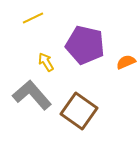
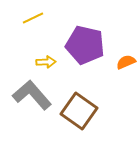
yellow arrow: rotated 120 degrees clockwise
